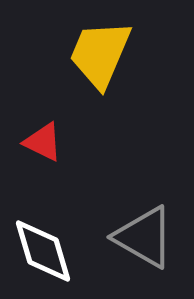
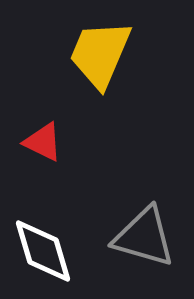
gray triangle: rotated 14 degrees counterclockwise
